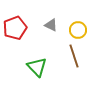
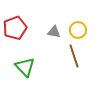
gray triangle: moved 3 px right, 7 px down; rotated 16 degrees counterclockwise
green triangle: moved 12 px left
